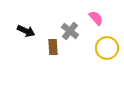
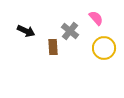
yellow circle: moved 3 px left
